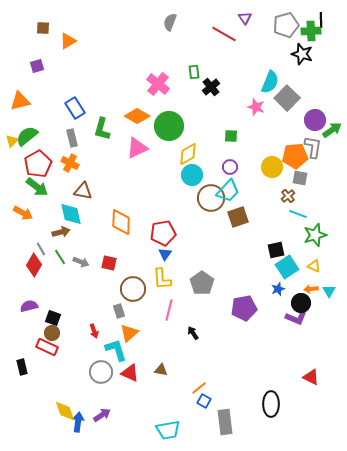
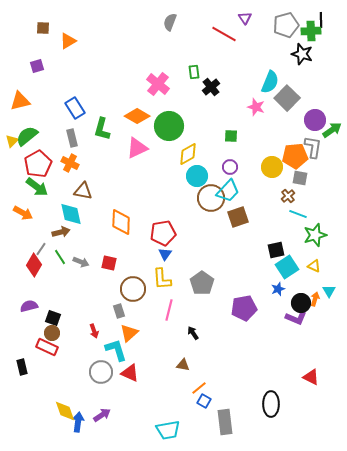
cyan circle at (192, 175): moved 5 px right, 1 px down
gray line at (41, 249): rotated 64 degrees clockwise
orange arrow at (311, 289): moved 4 px right, 10 px down; rotated 112 degrees clockwise
brown triangle at (161, 370): moved 22 px right, 5 px up
